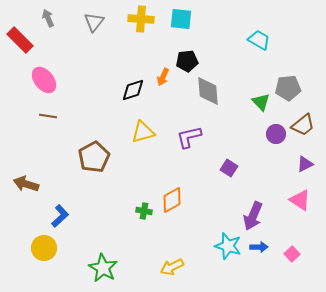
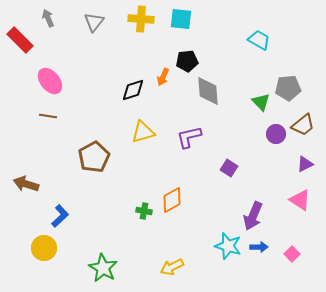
pink ellipse: moved 6 px right, 1 px down
